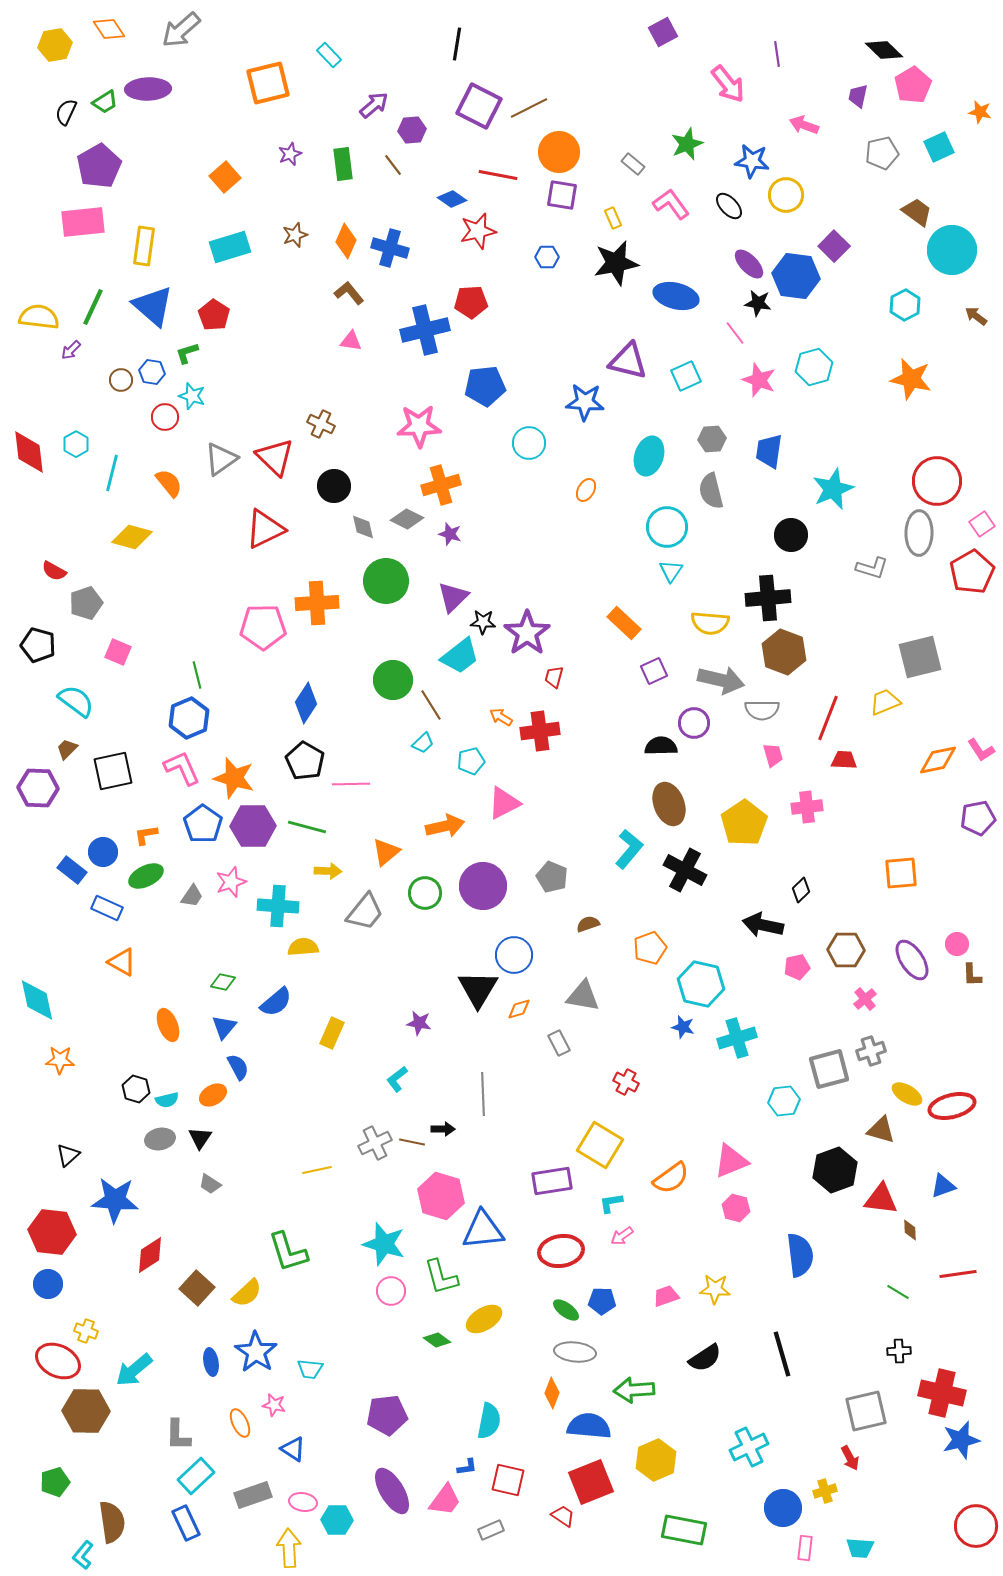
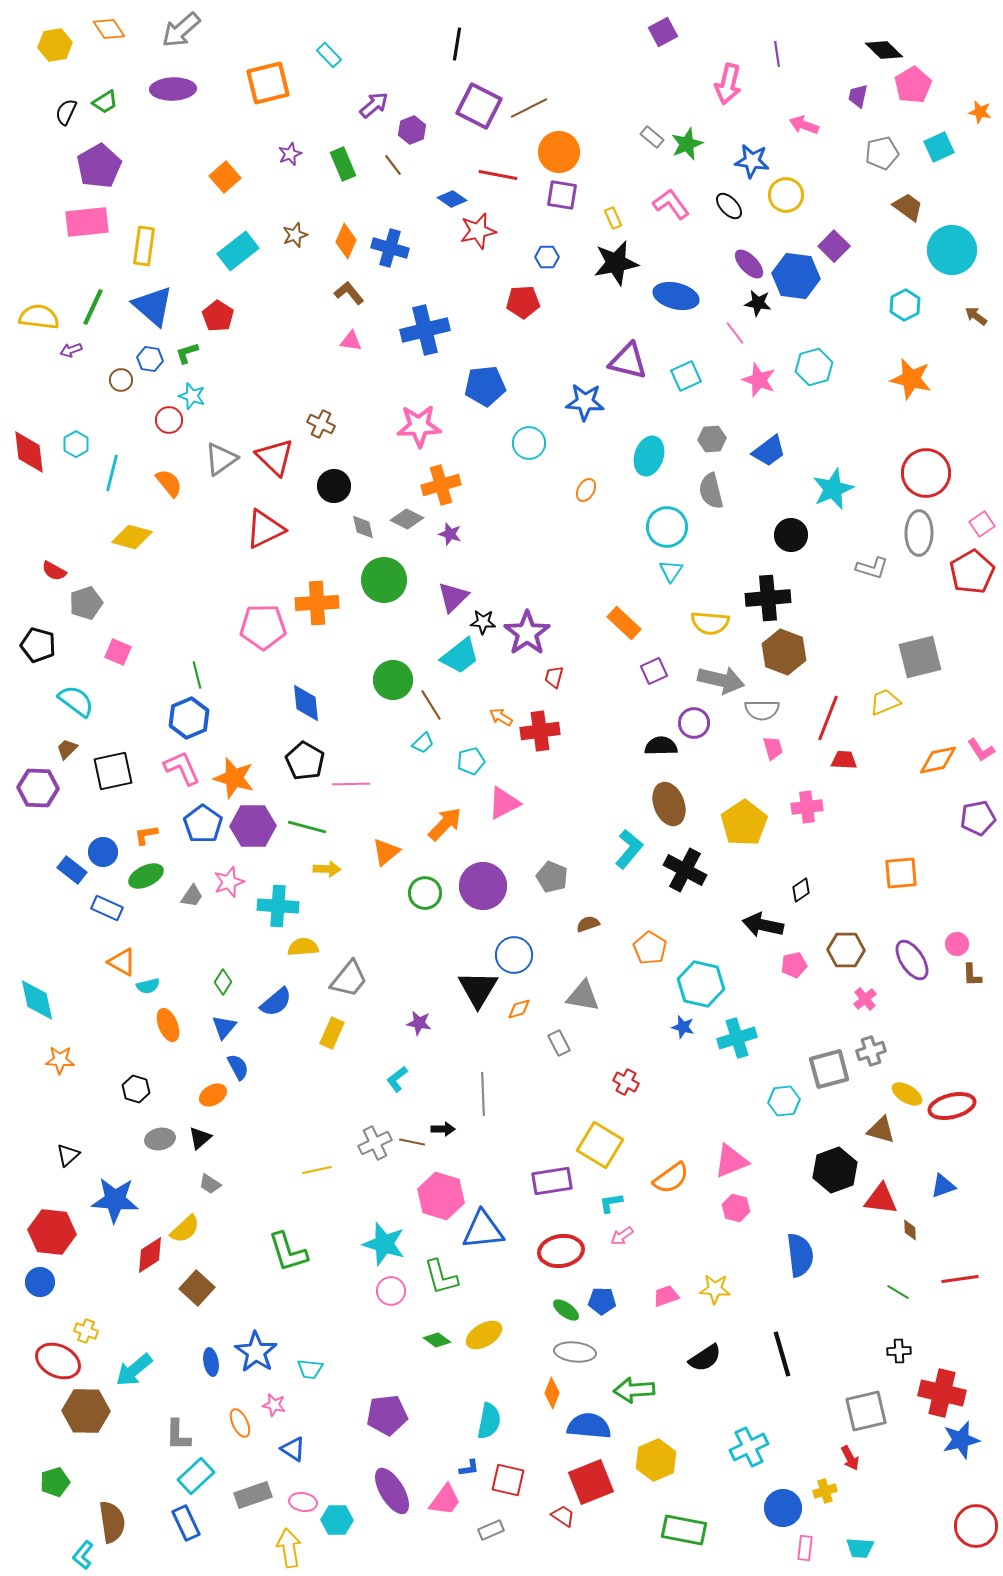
pink arrow at (728, 84): rotated 51 degrees clockwise
purple ellipse at (148, 89): moved 25 px right
purple hexagon at (412, 130): rotated 16 degrees counterclockwise
green rectangle at (343, 164): rotated 16 degrees counterclockwise
gray rectangle at (633, 164): moved 19 px right, 27 px up
brown trapezoid at (917, 212): moved 9 px left, 5 px up
pink rectangle at (83, 222): moved 4 px right
cyan rectangle at (230, 247): moved 8 px right, 4 px down; rotated 21 degrees counterclockwise
red pentagon at (471, 302): moved 52 px right
red pentagon at (214, 315): moved 4 px right, 1 px down
purple arrow at (71, 350): rotated 25 degrees clockwise
blue hexagon at (152, 372): moved 2 px left, 13 px up
red circle at (165, 417): moved 4 px right, 3 px down
blue trapezoid at (769, 451): rotated 135 degrees counterclockwise
red circle at (937, 481): moved 11 px left, 8 px up
green circle at (386, 581): moved 2 px left, 1 px up
blue diamond at (306, 703): rotated 39 degrees counterclockwise
pink trapezoid at (773, 755): moved 7 px up
orange arrow at (445, 826): moved 2 px up; rotated 33 degrees counterclockwise
yellow arrow at (328, 871): moved 1 px left, 2 px up
pink star at (231, 882): moved 2 px left
black diamond at (801, 890): rotated 10 degrees clockwise
gray trapezoid at (365, 912): moved 16 px left, 67 px down
orange pentagon at (650, 948): rotated 20 degrees counterclockwise
pink pentagon at (797, 967): moved 3 px left, 2 px up
green diamond at (223, 982): rotated 70 degrees counterclockwise
cyan semicircle at (167, 1100): moved 19 px left, 114 px up
black triangle at (200, 1138): rotated 15 degrees clockwise
red line at (958, 1274): moved 2 px right, 5 px down
blue circle at (48, 1284): moved 8 px left, 2 px up
yellow semicircle at (247, 1293): moved 62 px left, 64 px up
yellow ellipse at (484, 1319): moved 16 px down
blue L-shape at (467, 1467): moved 2 px right, 1 px down
yellow arrow at (289, 1548): rotated 6 degrees counterclockwise
